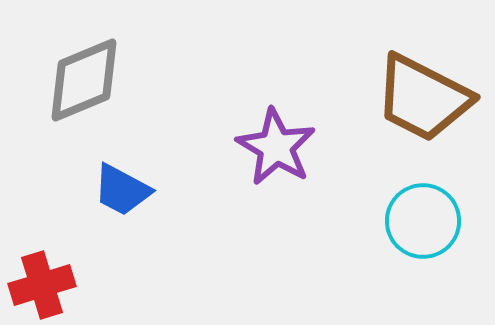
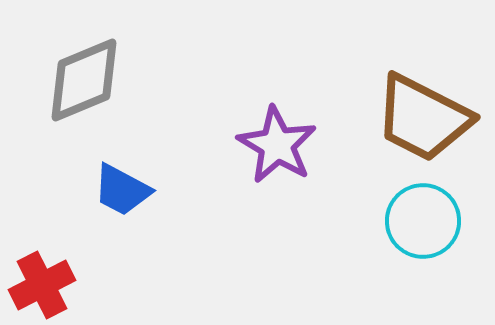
brown trapezoid: moved 20 px down
purple star: moved 1 px right, 2 px up
red cross: rotated 10 degrees counterclockwise
